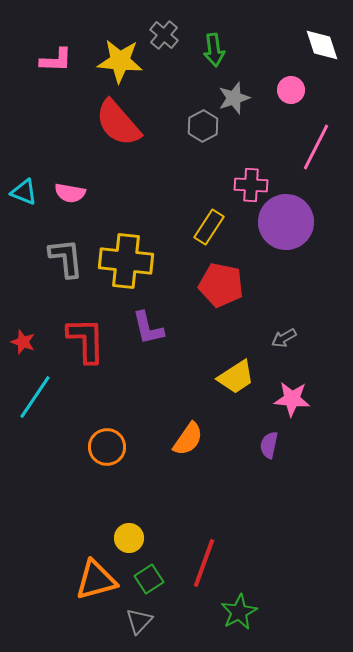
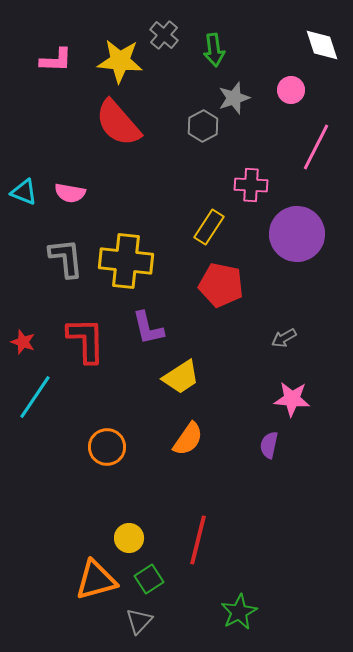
purple circle: moved 11 px right, 12 px down
yellow trapezoid: moved 55 px left
red line: moved 6 px left, 23 px up; rotated 6 degrees counterclockwise
